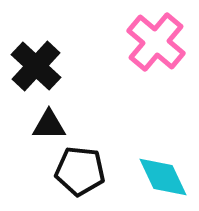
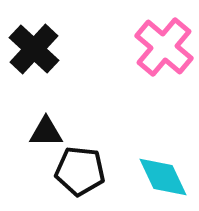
pink cross: moved 8 px right, 5 px down
black cross: moved 2 px left, 17 px up
black triangle: moved 3 px left, 7 px down
